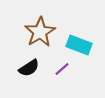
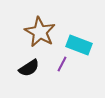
brown star: rotated 12 degrees counterclockwise
purple line: moved 5 px up; rotated 21 degrees counterclockwise
